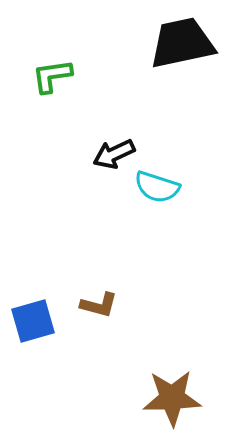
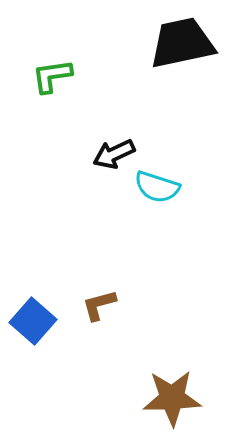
brown L-shape: rotated 150 degrees clockwise
blue square: rotated 33 degrees counterclockwise
